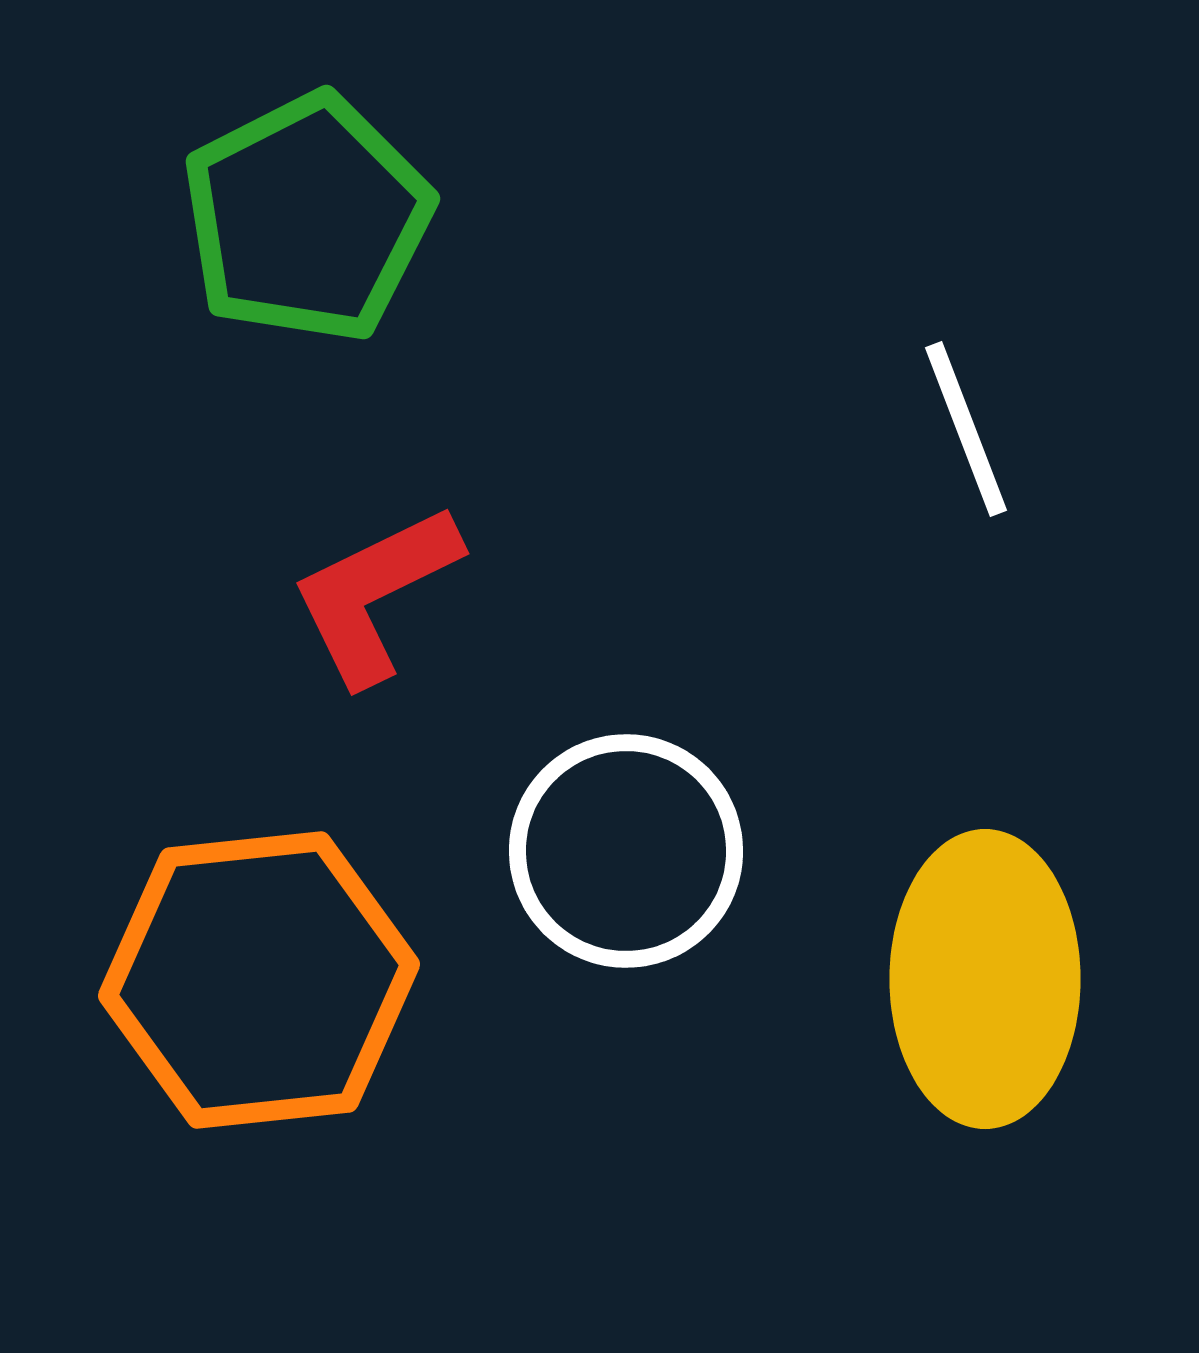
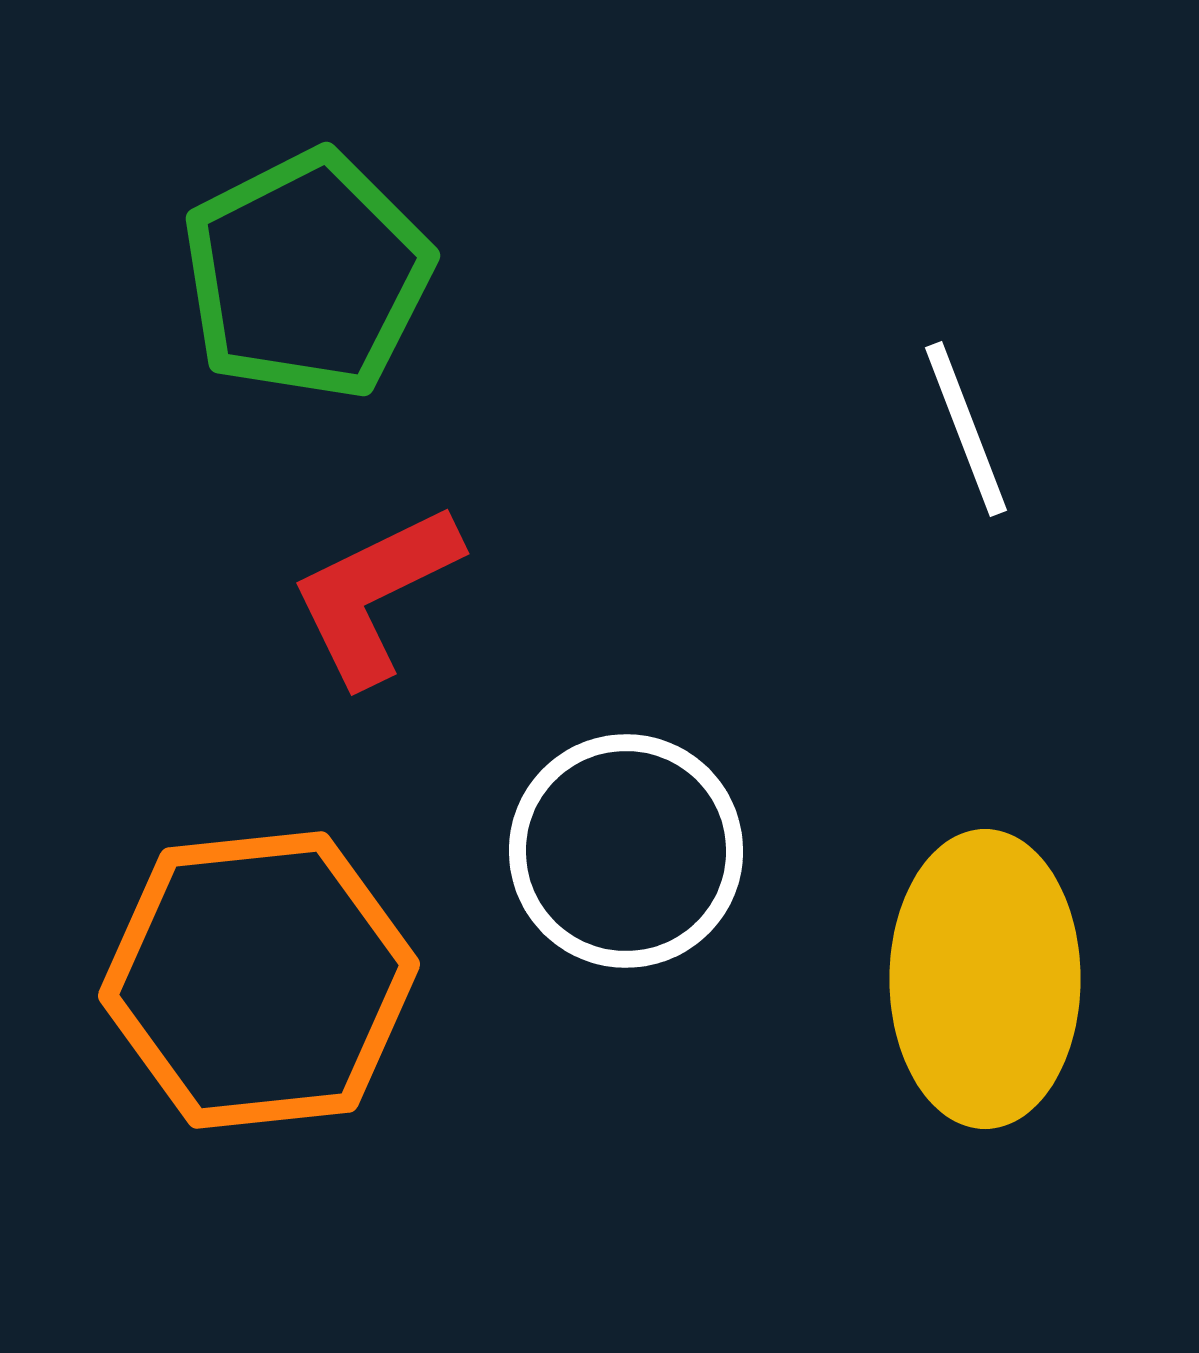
green pentagon: moved 57 px down
